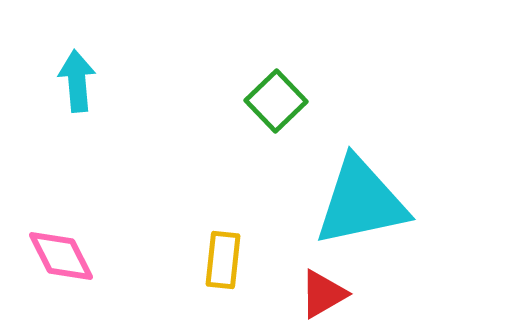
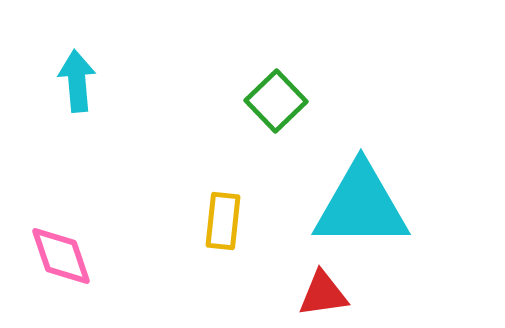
cyan triangle: moved 4 px down; rotated 12 degrees clockwise
pink diamond: rotated 8 degrees clockwise
yellow rectangle: moved 39 px up
red triangle: rotated 22 degrees clockwise
